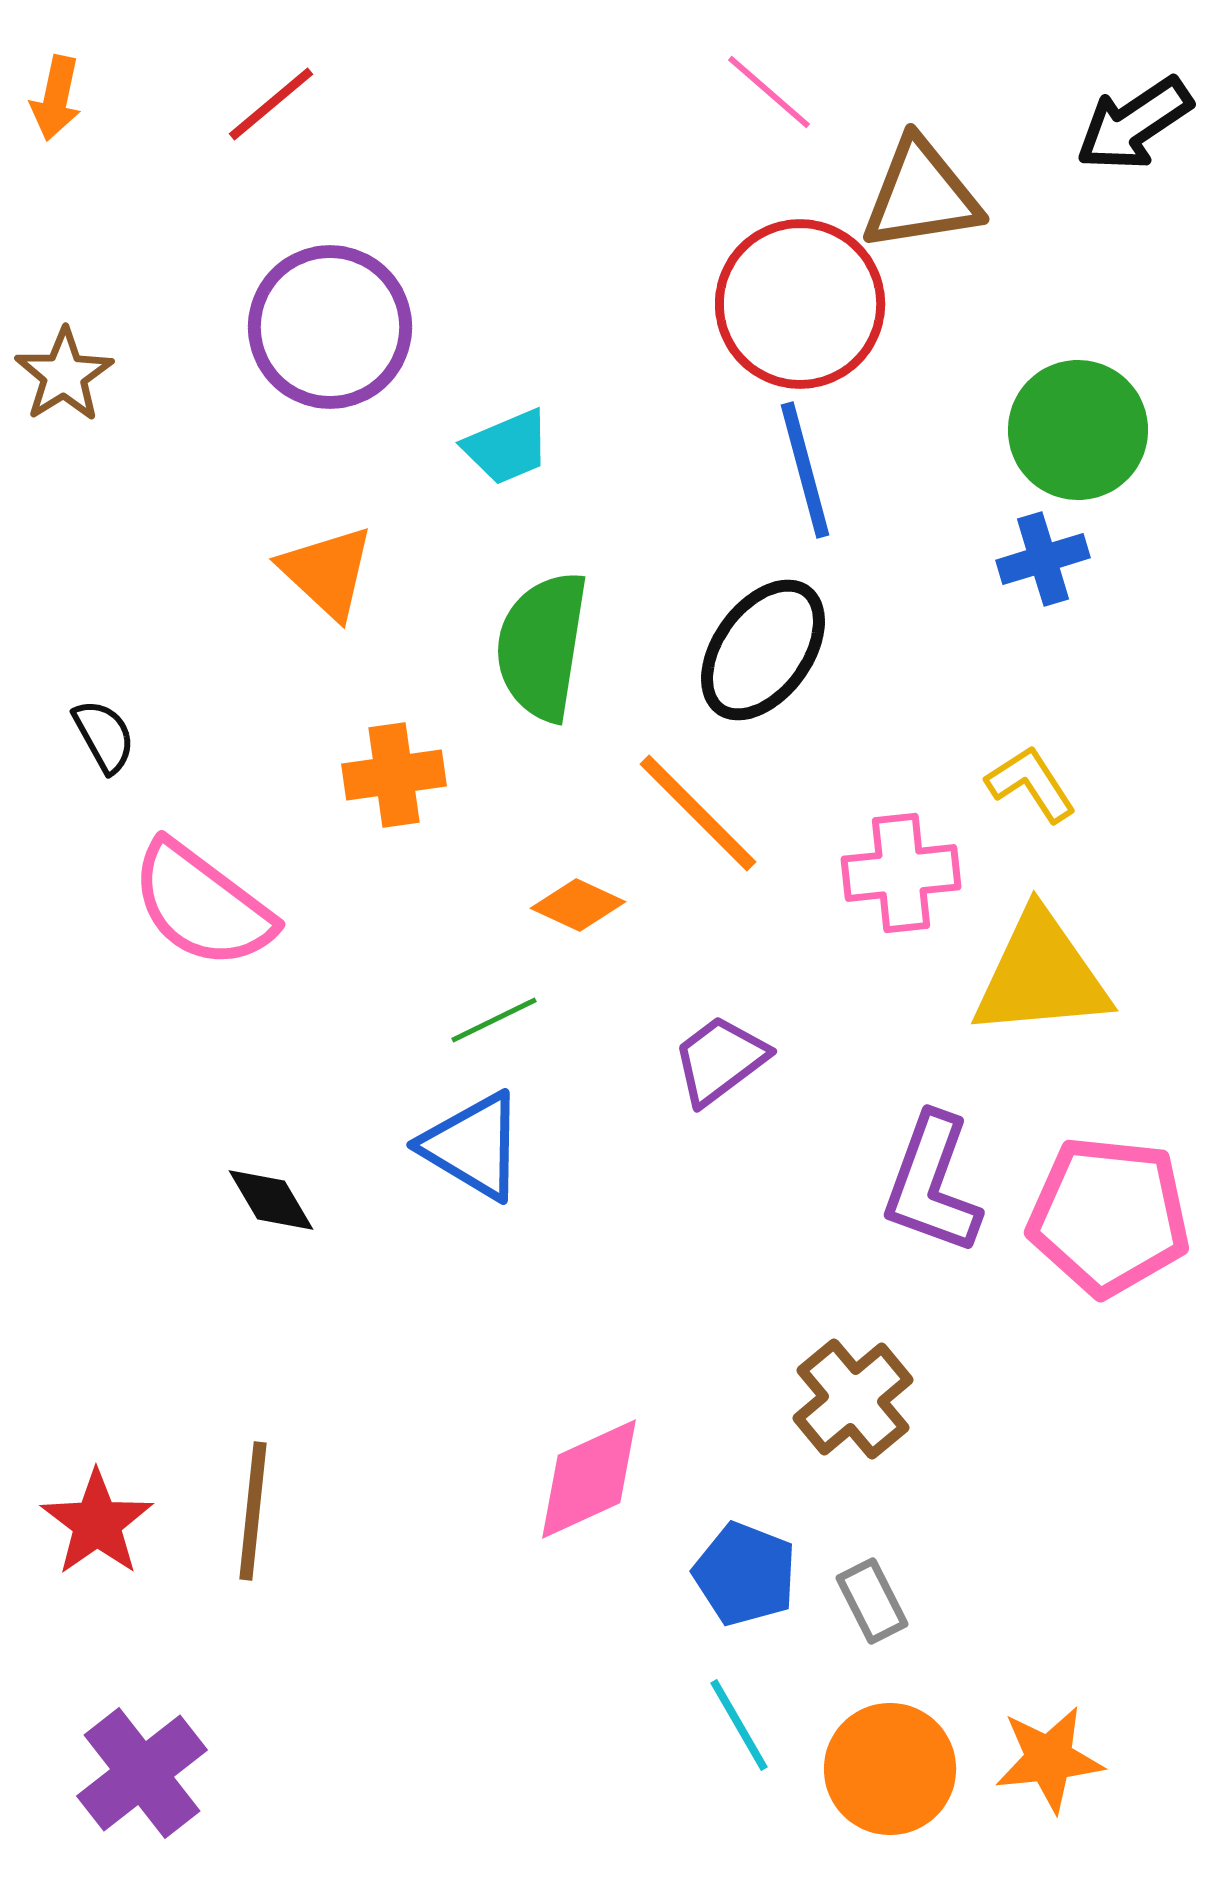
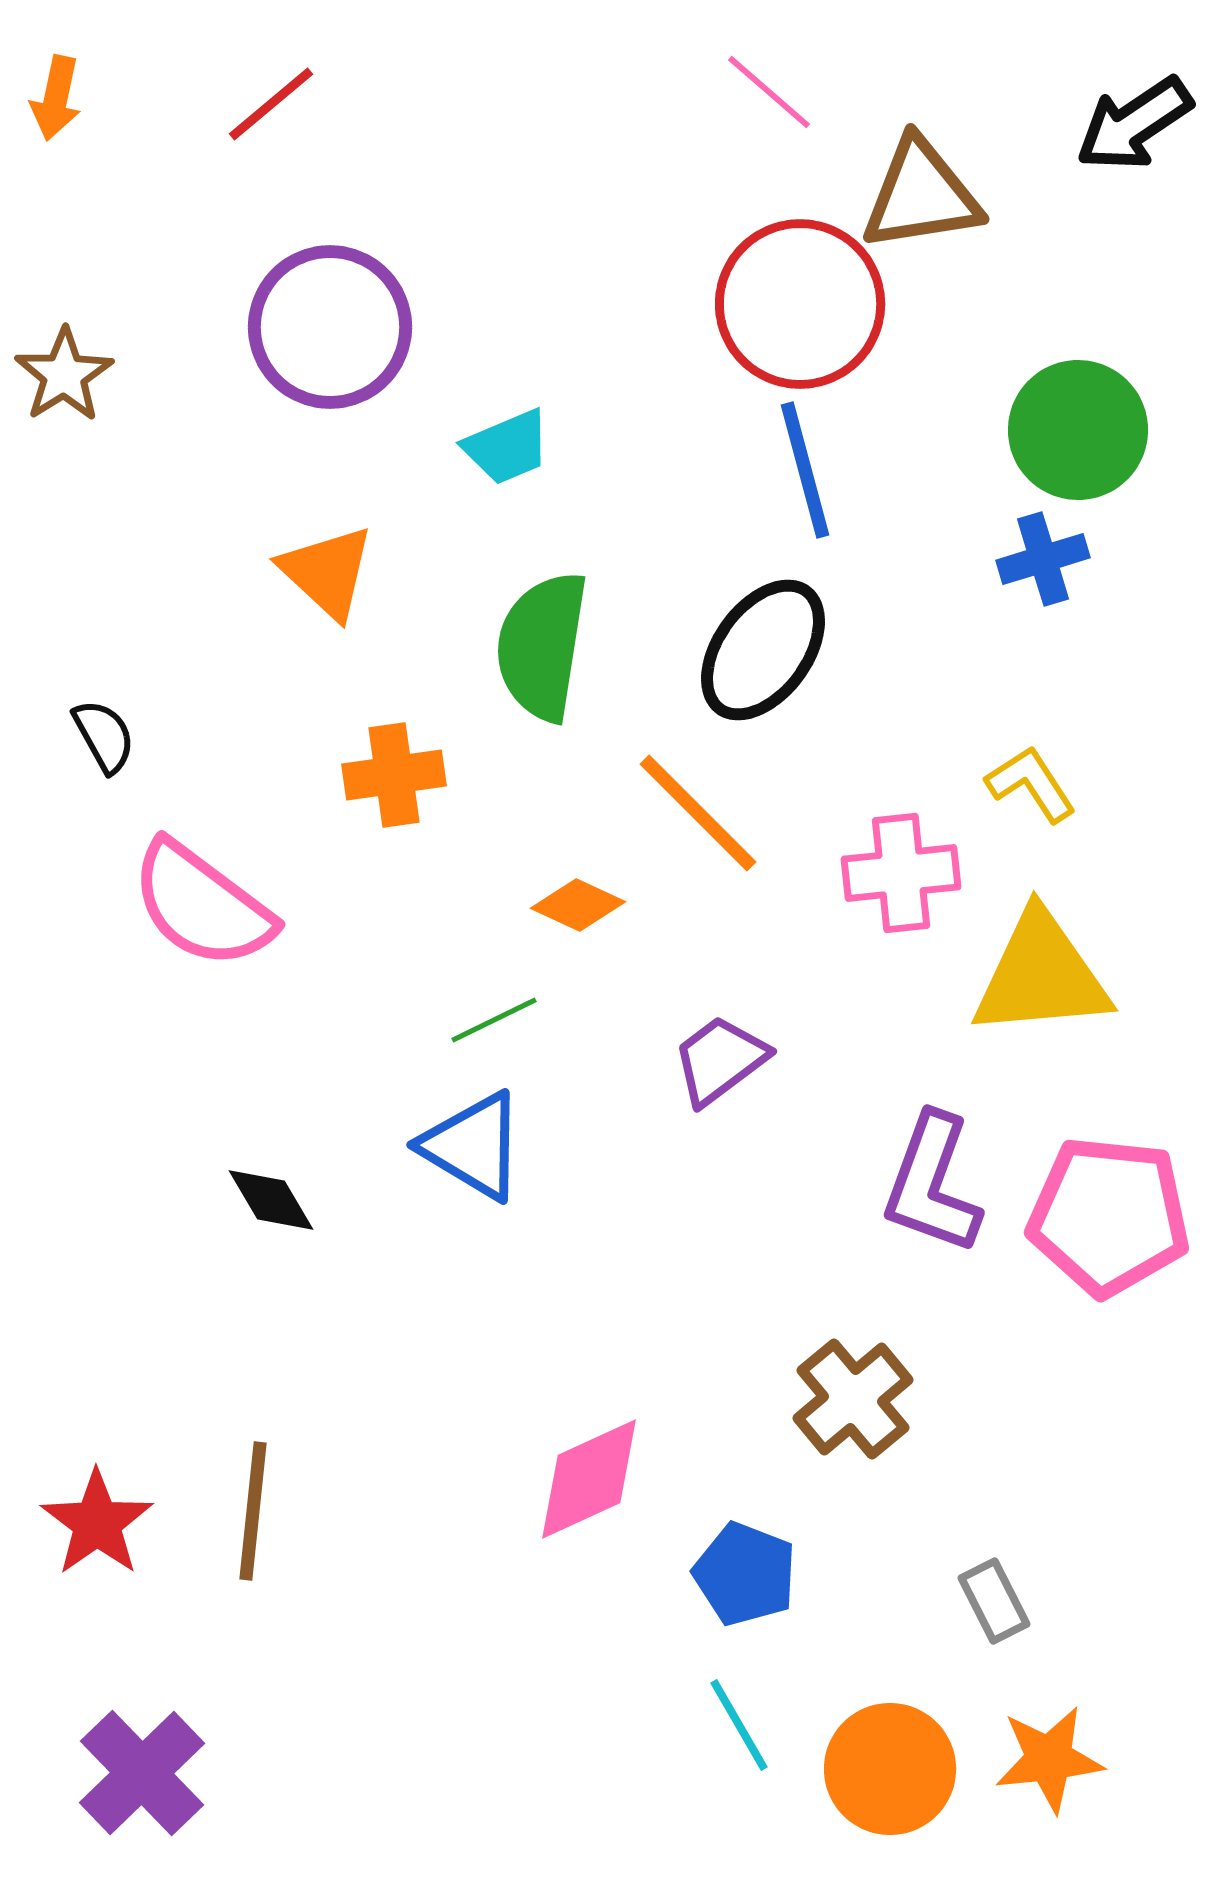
gray rectangle: moved 122 px right
purple cross: rotated 6 degrees counterclockwise
